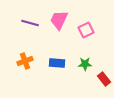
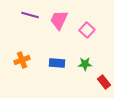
purple line: moved 8 px up
pink square: moved 1 px right; rotated 21 degrees counterclockwise
orange cross: moved 3 px left, 1 px up
red rectangle: moved 3 px down
